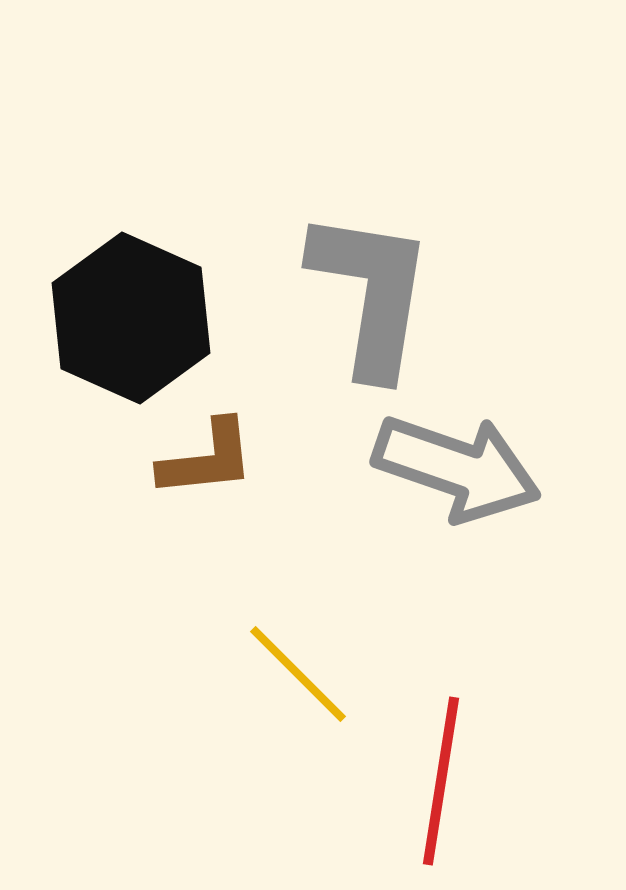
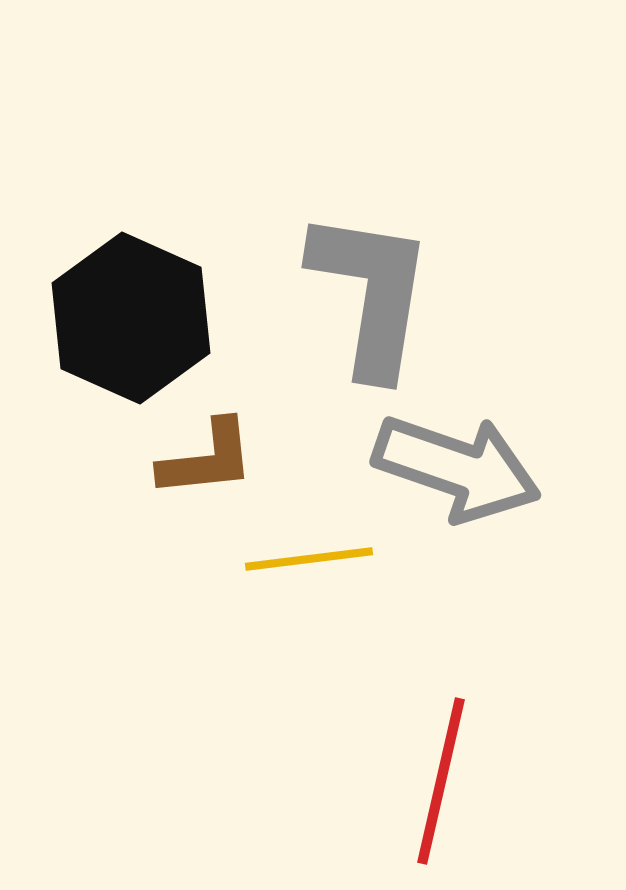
yellow line: moved 11 px right, 115 px up; rotated 52 degrees counterclockwise
red line: rotated 4 degrees clockwise
